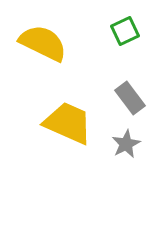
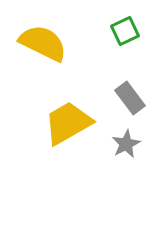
yellow trapezoid: rotated 54 degrees counterclockwise
